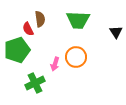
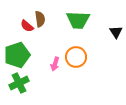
red semicircle: moved 1 px left, 3 px up; rotated 24 degrees counterclockwise
green pentagon: moved 5 px down
green cross: moved 16 px left
